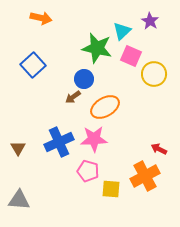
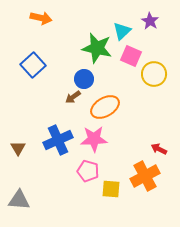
blue cross: moved 1 px left, 2 px up
